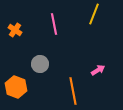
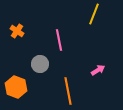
pink line: moved 5 px right, 16 px down
orange cross: moved 2 px right, 1 px down
orange line: moved 5 px left
